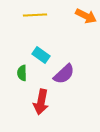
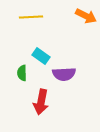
yellow line: moved 4 px left, 2 px down
cyan rectangle: moved 1 px down
purple semicircle: rotated 40 degrees clockwise
